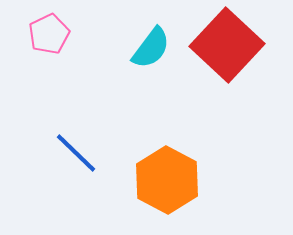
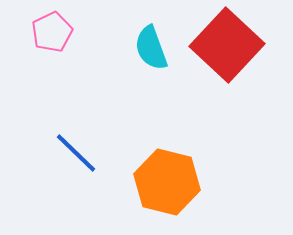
pink pentagon: moved 3 px right, 2 px up
cyan semicircle: rotated 123 degrees clockwise
orange hexagon: moved 2 px down; rotated 14 degrees counterclockwise
